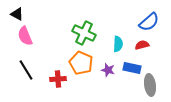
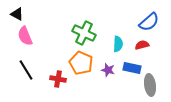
red cross: rotated 14 degrees clockwise
